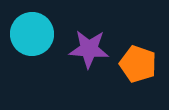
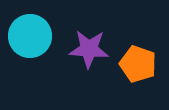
cyan circle: moved 2 px left, 2 px down
